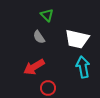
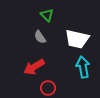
gray semicircle: moved 1 px right
